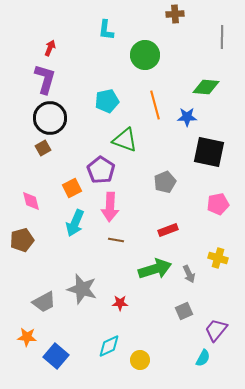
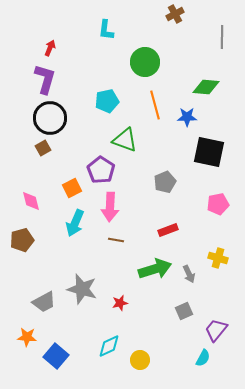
brown cross: rotated 24 degrees counterclockwise
green circle: moved 7 px down
red star: rotated 14 degrees counterclockwise
